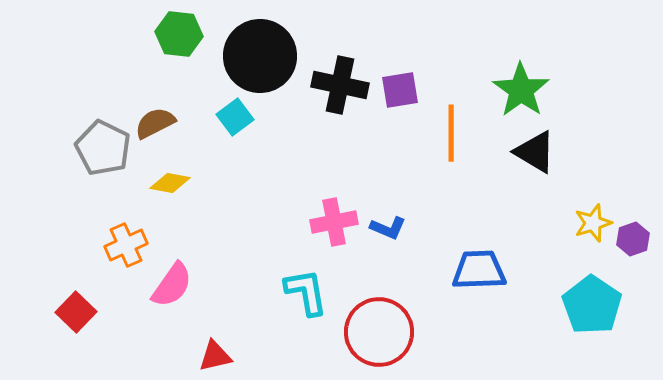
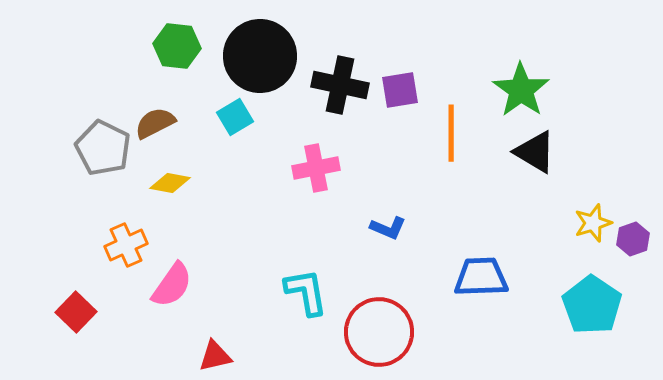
green hexagon: moved 2 px left, 12 px down
cyan square: rotated 6 degrees clockwise
pink cross: moved 18 px left, 54 px up
blue trapezoid: moved 2 px right, 7 px down
